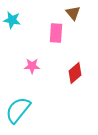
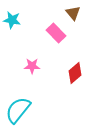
pink rectangle: rotated 48 degrees counterclockwise
